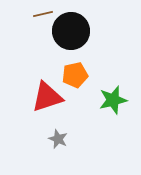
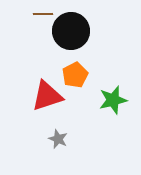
brown line: rotated 12 degrees clockwise
orange pentagon: rotated 15 degrees counterclockwise
red triangle: moved 1 px up
